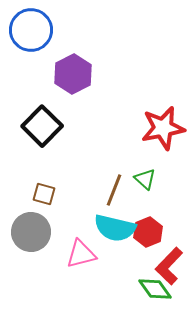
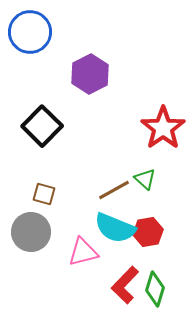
blue circle: moved 1 px left, 2 px down
purple hexagon: moved 17 px right
red star: rotated 24 degrees counterclockwise
brown line: rotated 40 degrees clockwise
cyan semicircle: rotated 9 degrees clockwise
red hexagon: rotated 12 degrees clockwise
pink triangle: moved 2 px right, 2 px up
red L-shape: moved 44 px left, 19 px down
green diamond: rotated 52 degrees clockwise
